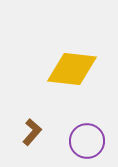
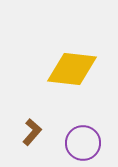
purple circle: moved 4 px left, 2 px down
